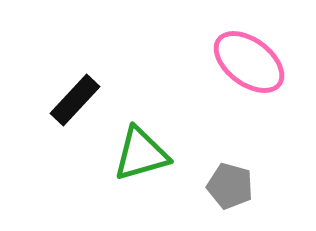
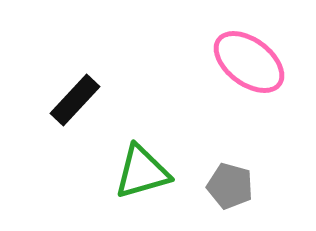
green triangle: moved 1 px right, 18 px down
